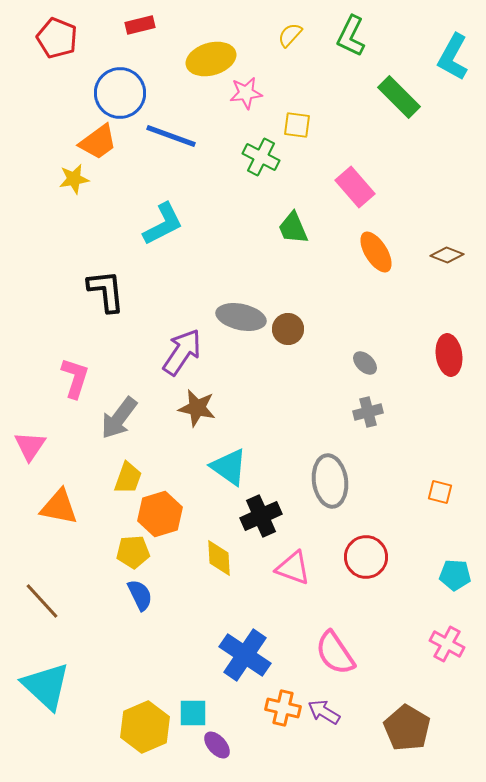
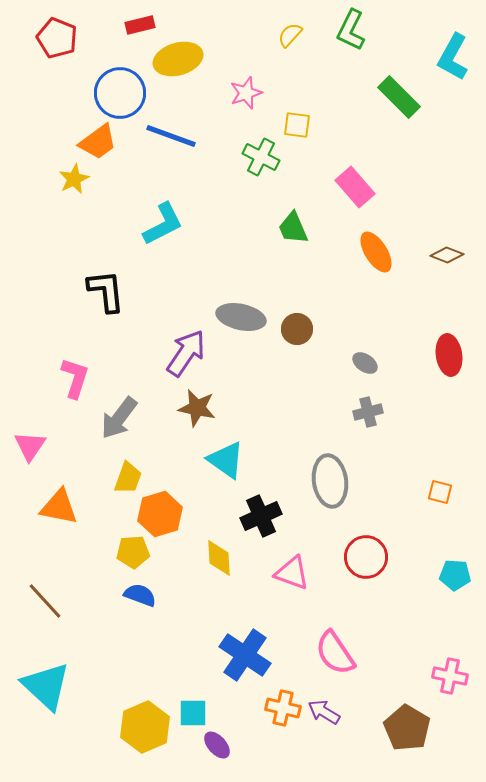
green L-shape at (351, 36): moved 6 px up
yellow ellipse at (211, 59): moved 33 px left
pink star at (246, 93): rotated 12 degrees counterclockwise
yellow star at (74, 179): rotated 16 degrees counterclockwise
brown circle at (288, 329): moved 9 px right
purple arrow at (182, 352): moved 4 px right, 1 px down
gray ellipse at (365, 363): rotated 10 degrees counterclockwise
cyan triangle at (229, 467): moved 3 px left, 7 px up
pink triangle at (293, 568): moved 1 px left, 5 px down
blue semicircle at (140, 595): rotated 44 degrees counterclockwise
brown line at (42, 601): moved 3 px right
pink cross at (447, 644): moved 3 px right, 32 px down; rotated 16 degrees counterclockwise
